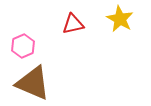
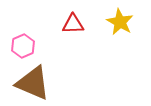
yellow star: moved 3 px down
red triangle: rotated 10 degrees clockwise
